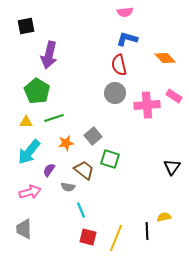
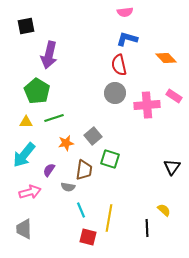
orange diamond: moved 1 px right
cyan arrow: moved 5 px left, 3 px down
brown trapezoid: rotated 60 degrees clockwise
yellow semicircle: moved 7 px up; rotated 56 degrees clockwise
black line: moved 3 px up
yellow line: moved 7 px left, 20 px up; rotated 12 degrees counterclockwise
